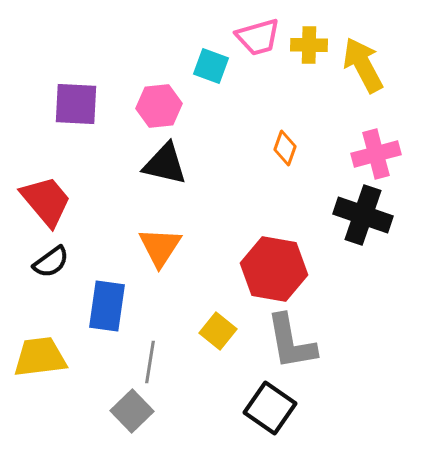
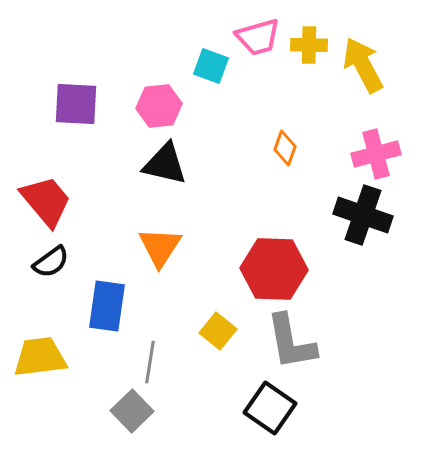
red hexagon: rotated 8 degrees counterclockwise
